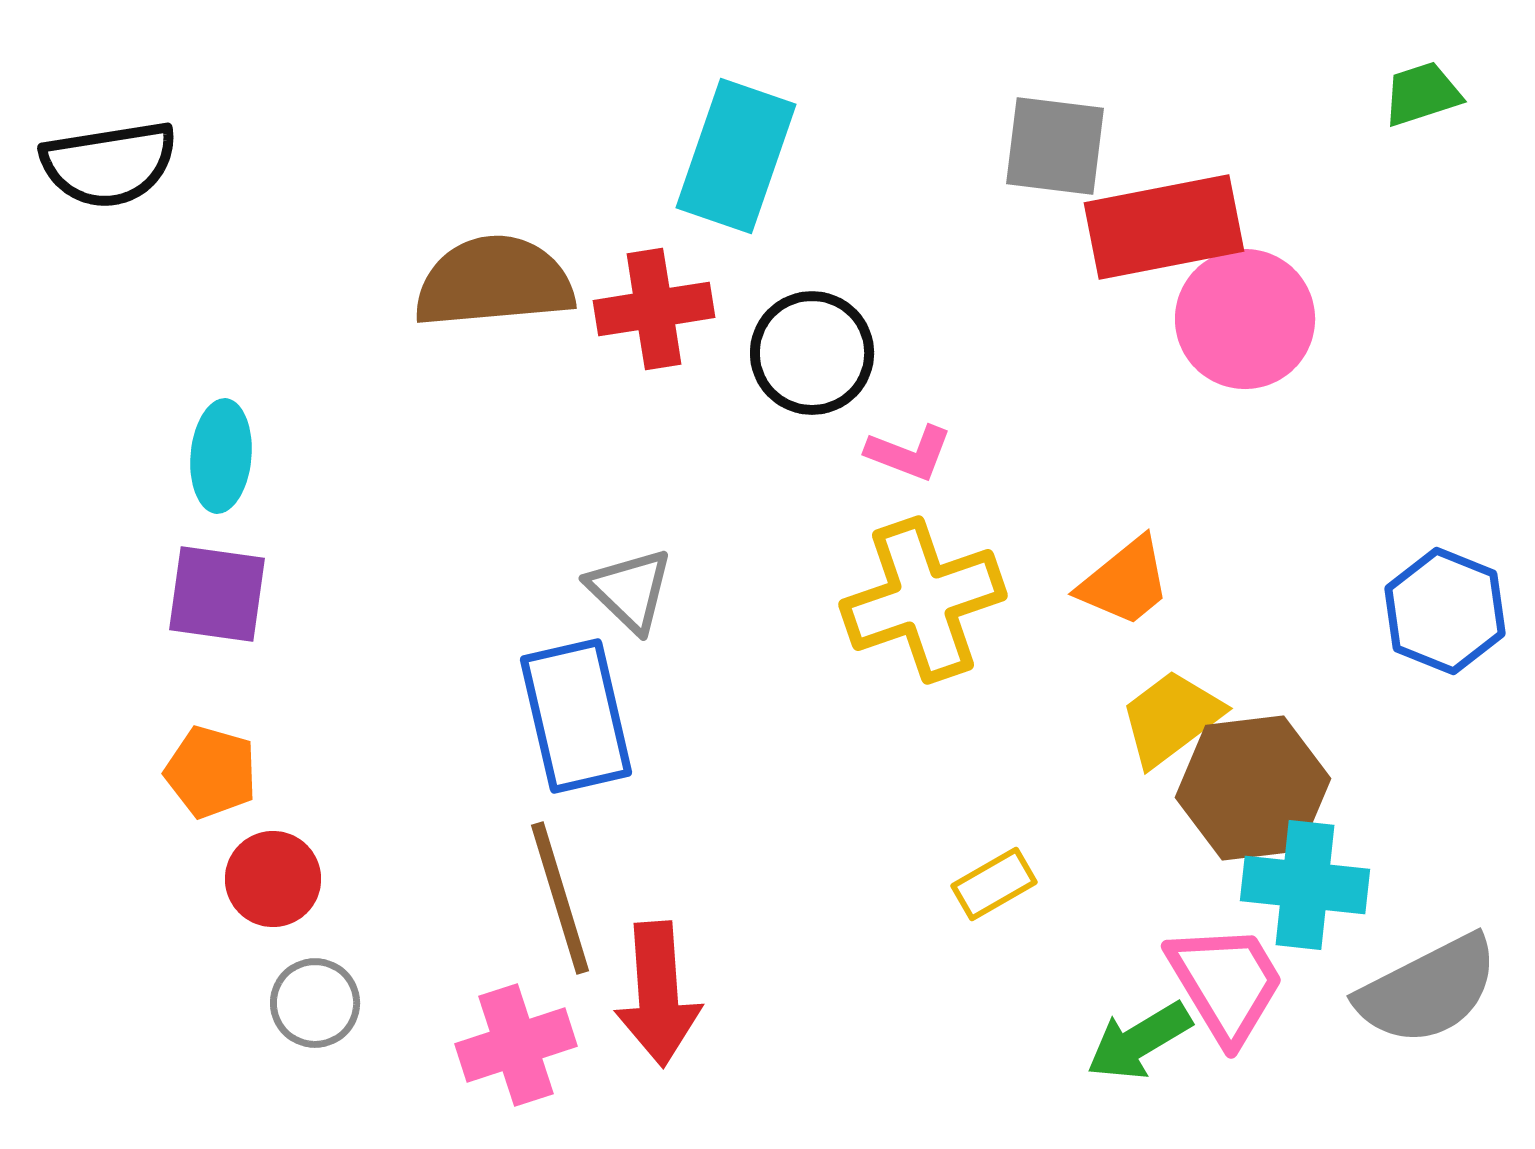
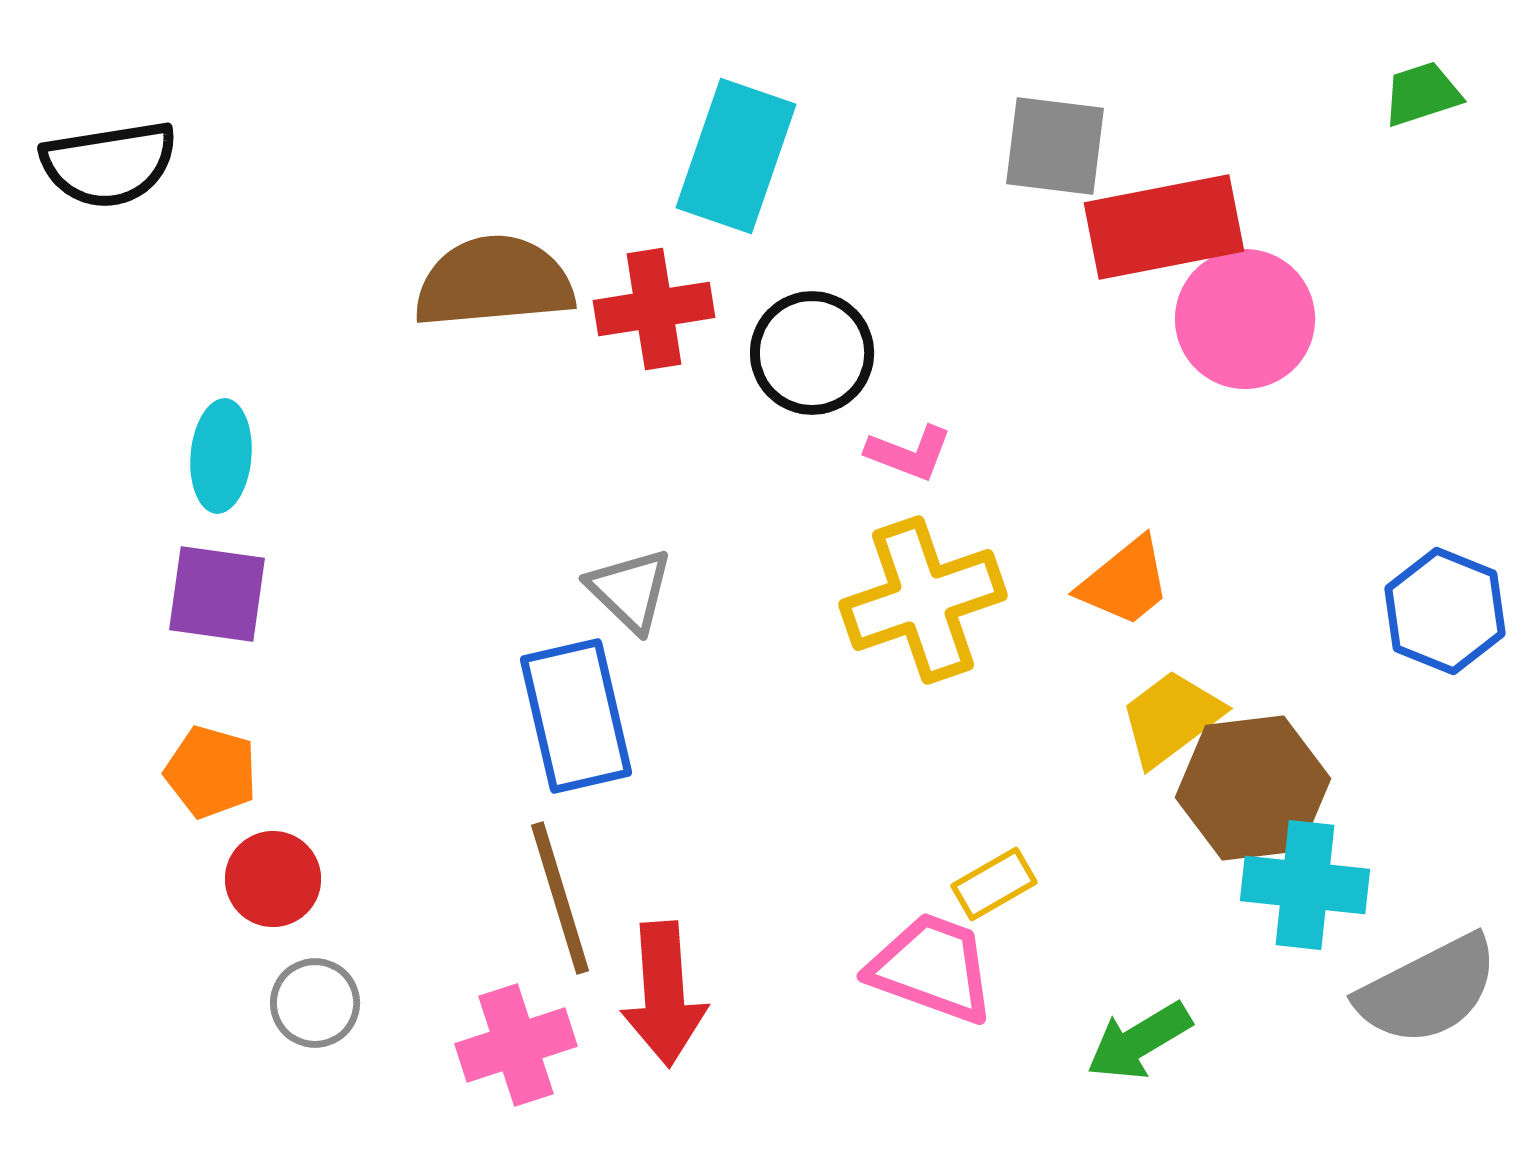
pink trapezoid: moved 294 px left, 15 px up; rotated 39 degrees counterclockwise
red arrow: moved 6 px right
